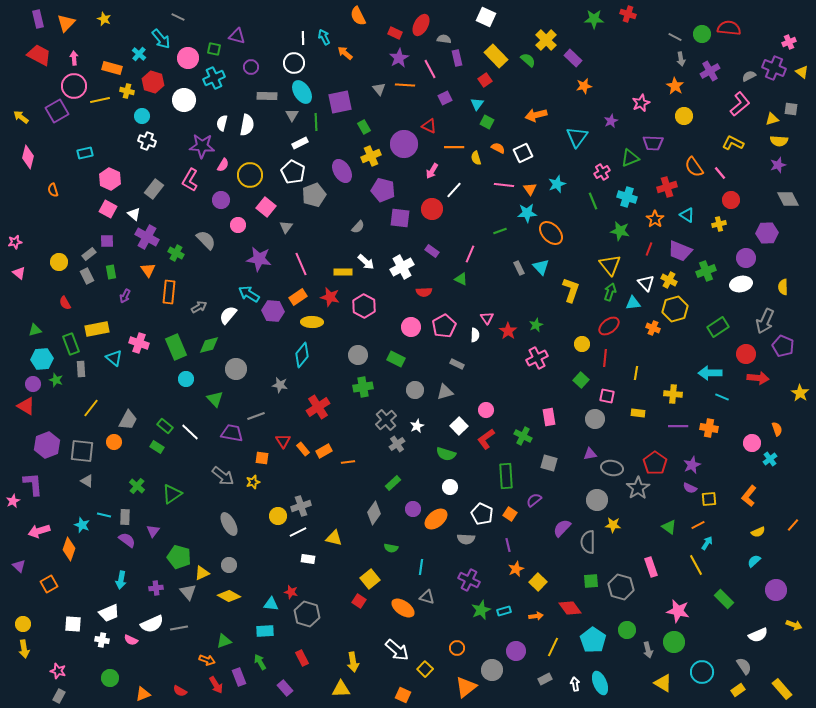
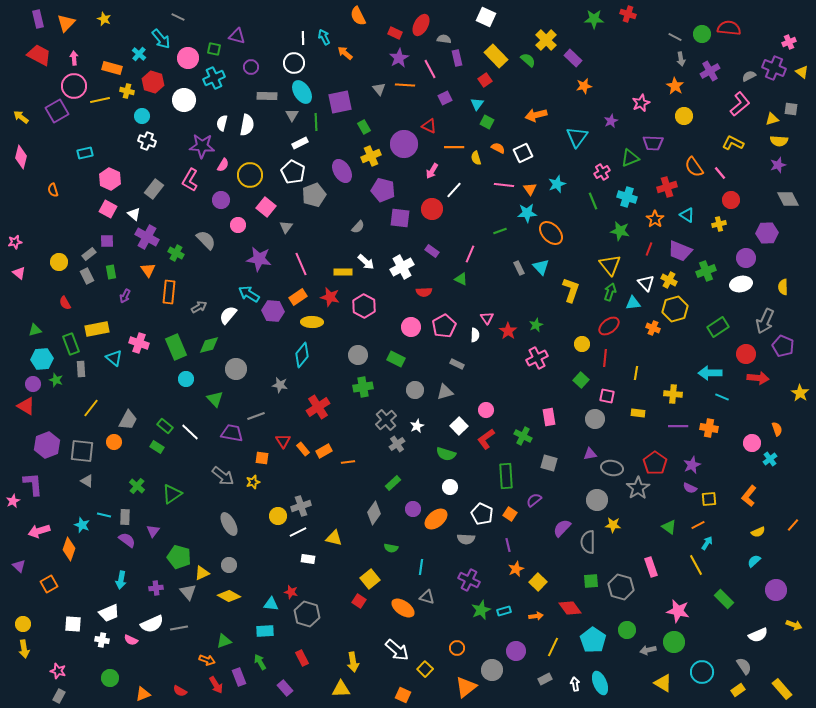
pink diamond at (28, 157): moved 7 px left
gray arrow at (648, 650): rotated 91 degrees clockwise
